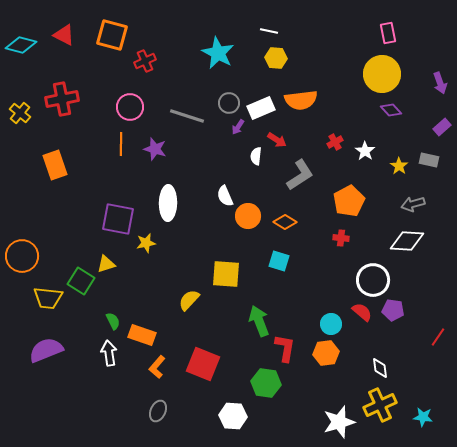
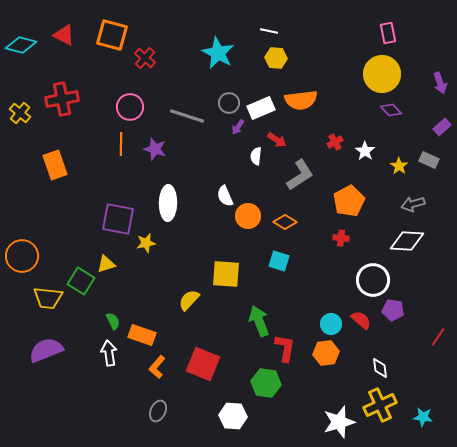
red cross at (145, 61): moved 3 px up; rotated 25 degrees counterclockwise
gray rectangle at (429, 160): rotated 12 degrees clockwise
red semicircle at (362, 312): moved 1 px left, 8 px down
